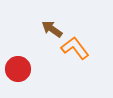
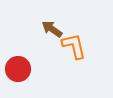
orange L-shape: moved 1 px left, 2 px up; rotated 24 degrees clockwise
